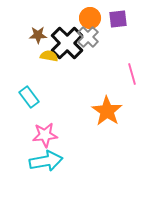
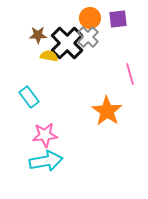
pink line: moved 2 px left
